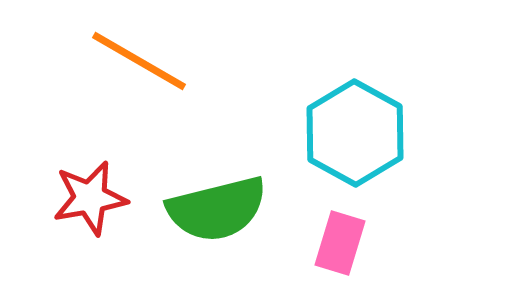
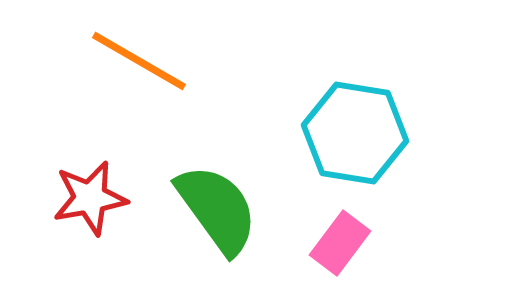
cyan hexagon: rotated 20 degrees counterclockwise
green semicircle: rotated 112 degrees counterclockwise
pink rectangle: rotated 20 degrees clockwise
